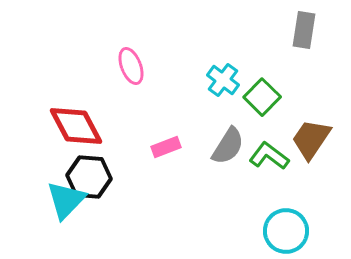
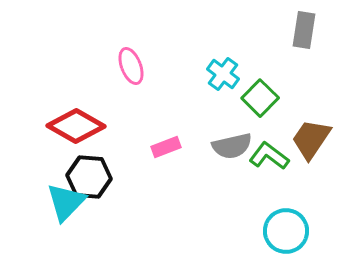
cyan cross: moved 6 px up
green square: moved 2 px left, 1 px down
red diamond: rotated 32 degrees counterclockwise
gray semicircle: moved 4 px right; rotated 45 degrees clockwise
cyan triangle: moved 2 px down
